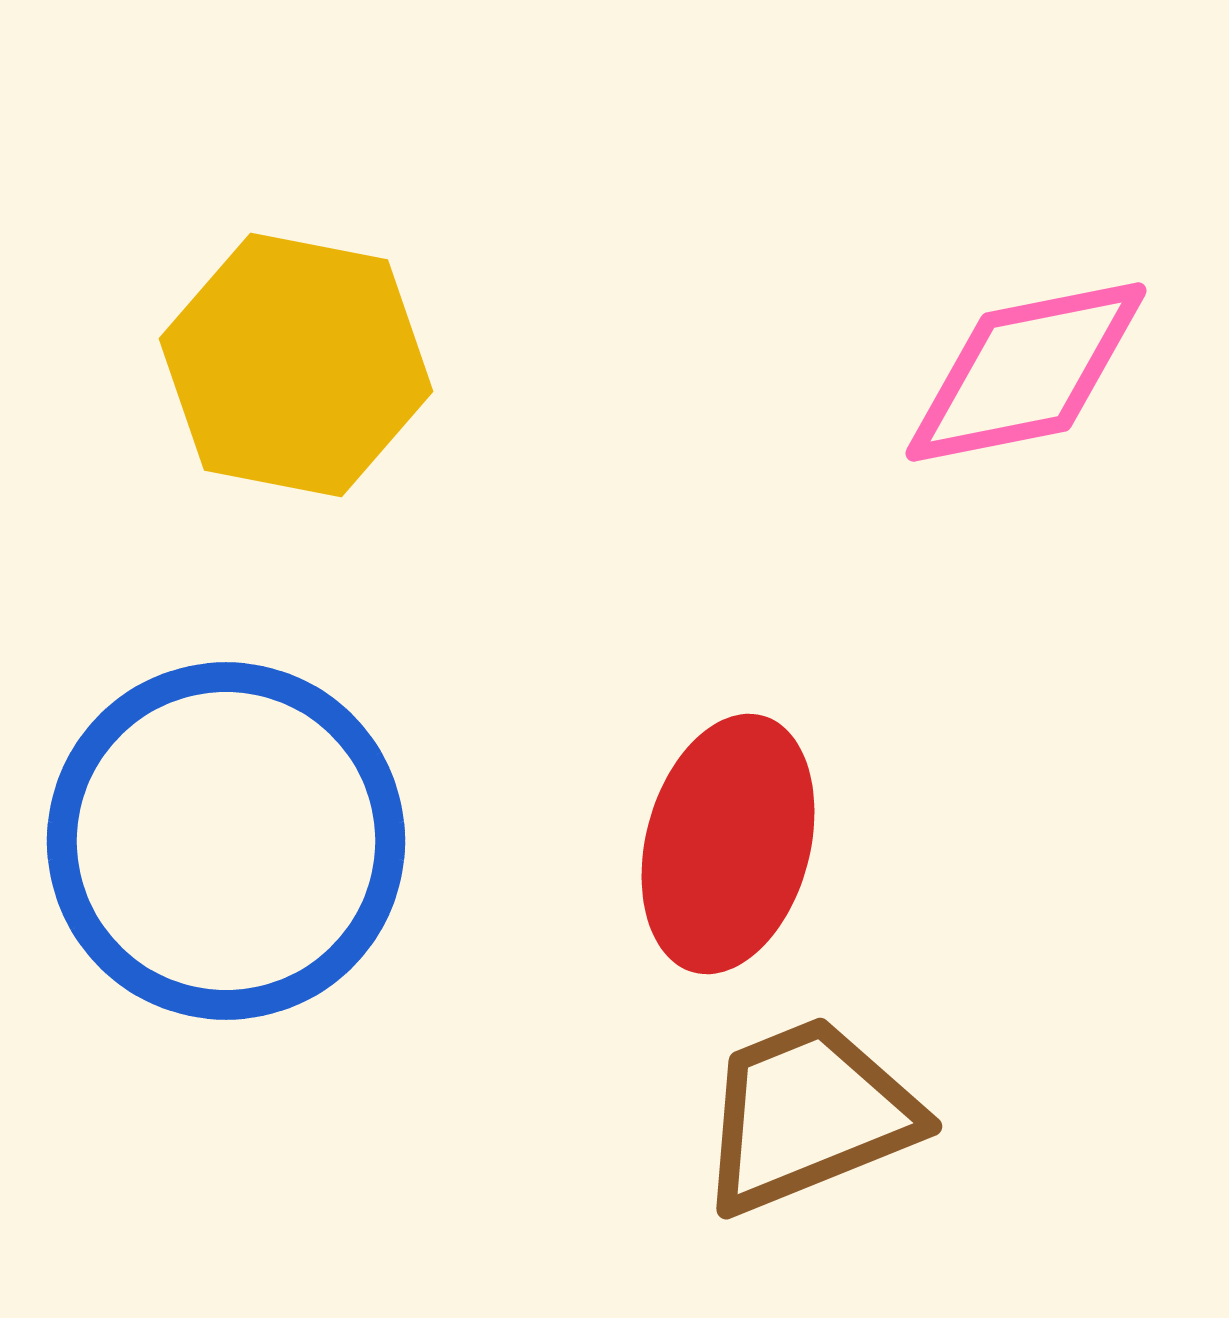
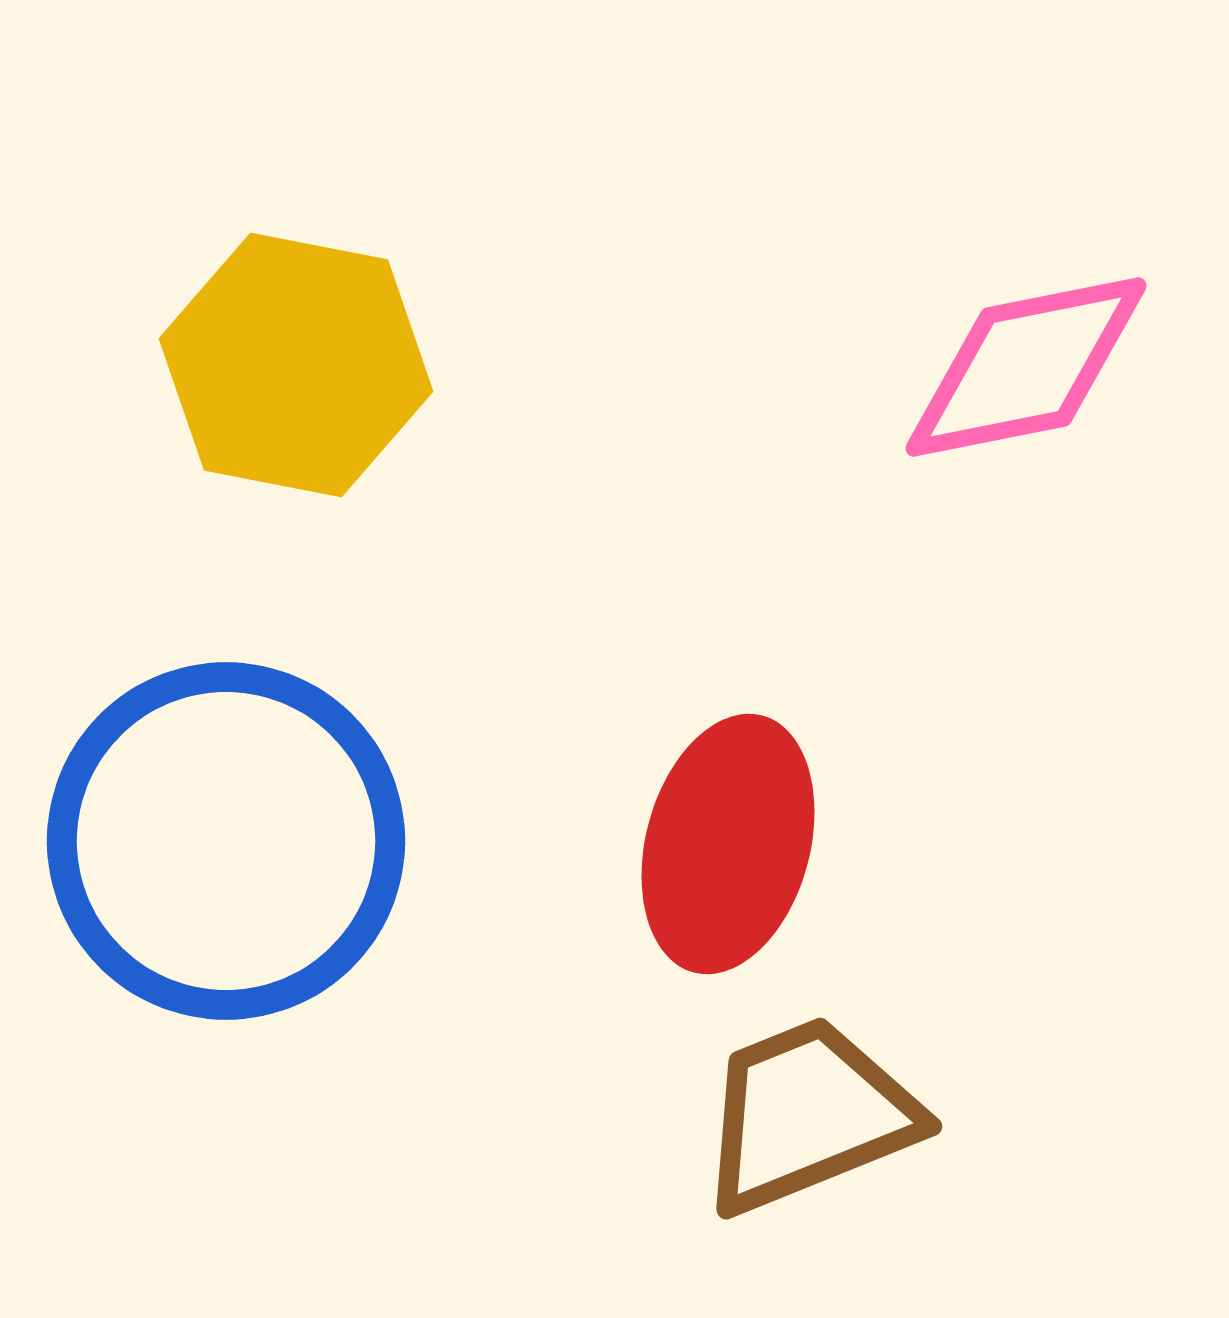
pink diamond: moved 5 px up
